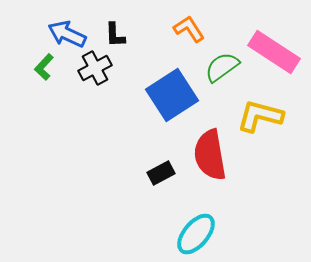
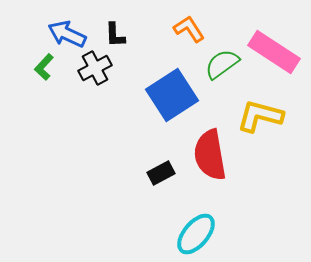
green semicircle: moved 3 px up
